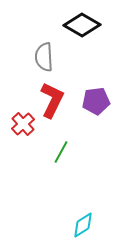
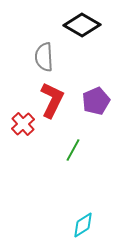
purple pentagon: rotated 16 degrees counterclockwise
green line: moved 12 px right, 2 px up
